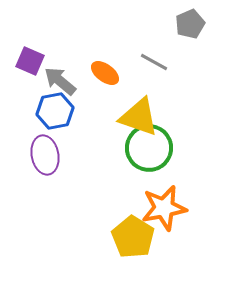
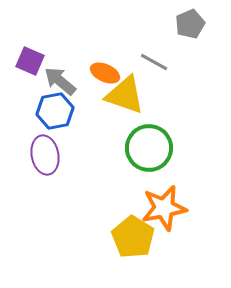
orange ellipse: rotated 12 degrees counterclockwise
yellow triangle: moved 14 px left, 22 px up
